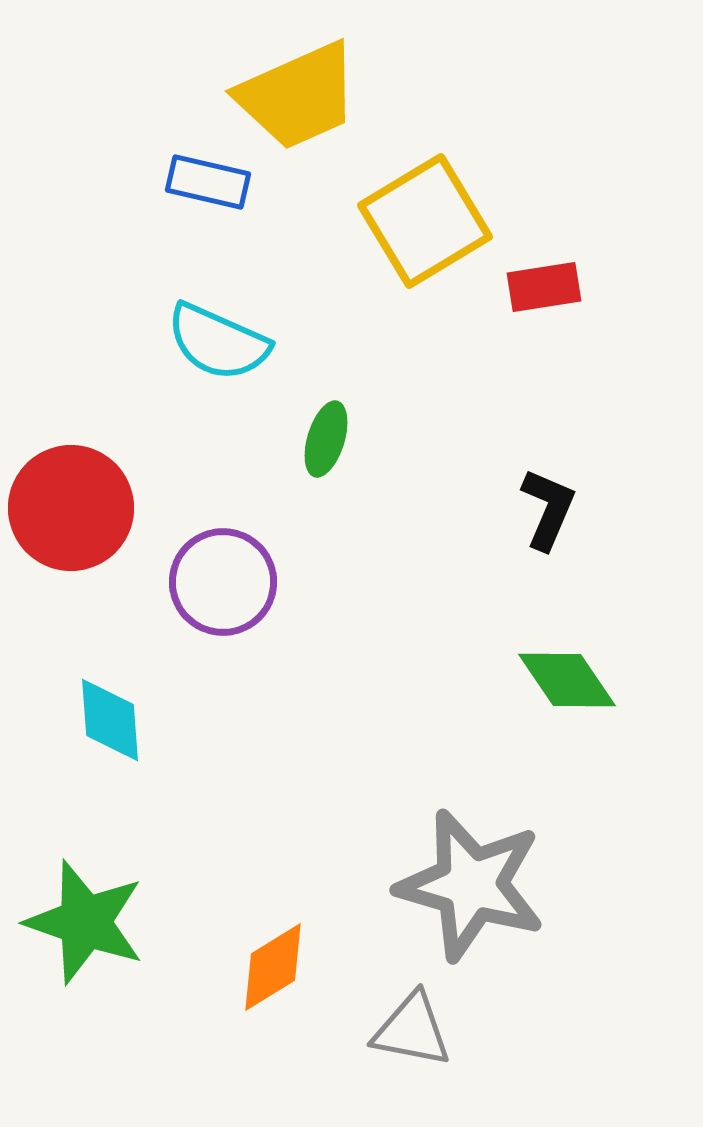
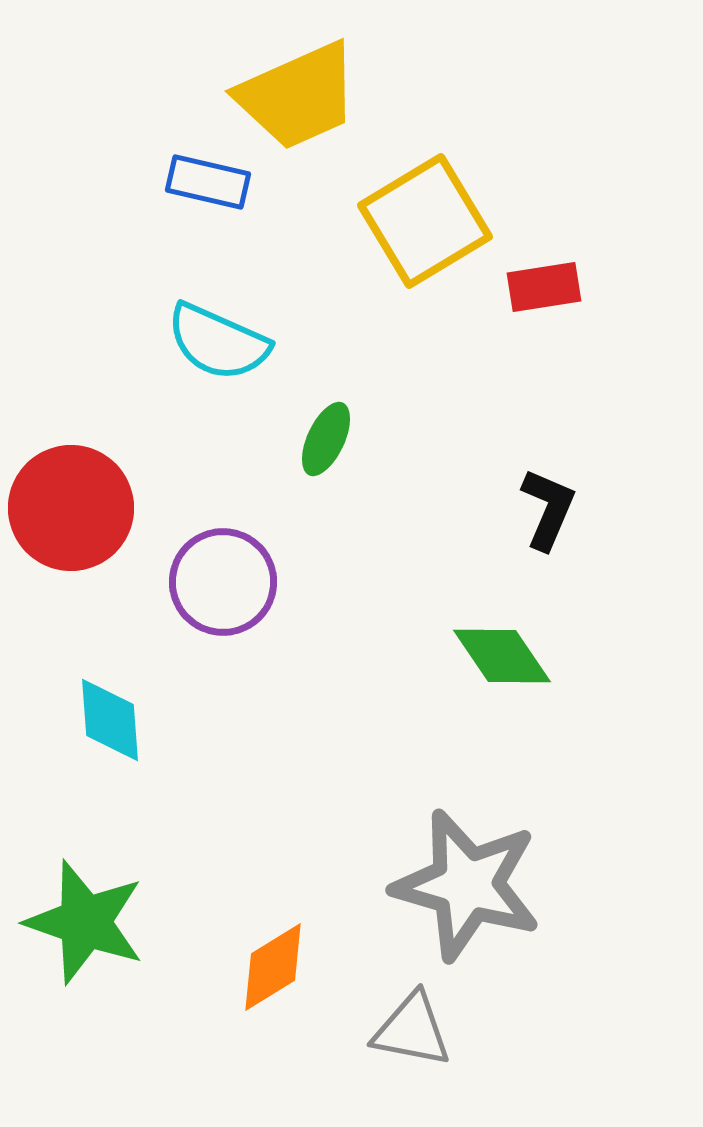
green ellipse: rotated 8 degrees clockwise
green diamond: moved 65 px left, 24 px up
gray star: moved 4 px left
